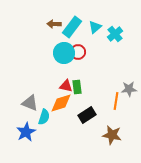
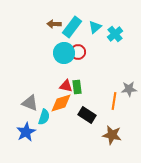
orange line: moved 2 px left
black rectangle: rotated 66 degrees clockwise
